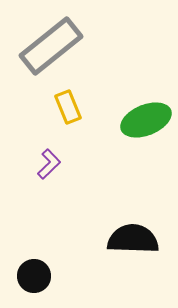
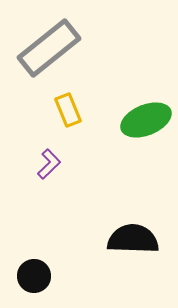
gray rectangle: moved 2 px left, 2 px down
yellow rectangle: moved 3 px down
